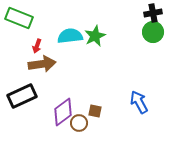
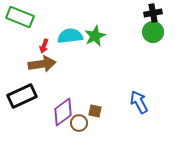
green rectangle: moved 1 px right, 1 px up
red arrow: moved 7 px right
